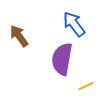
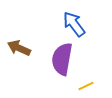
brown arrow: moved 12 px down; rotated 30 degrees counterclockwise
